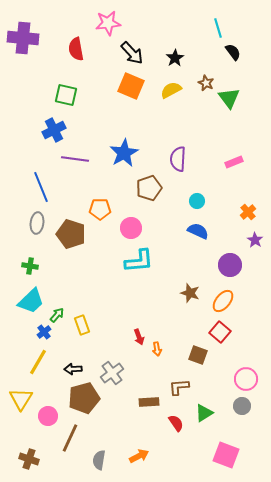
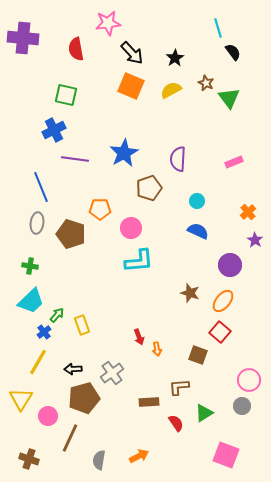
pink circle at (246, 379): moved 3 px right, 1 px down
